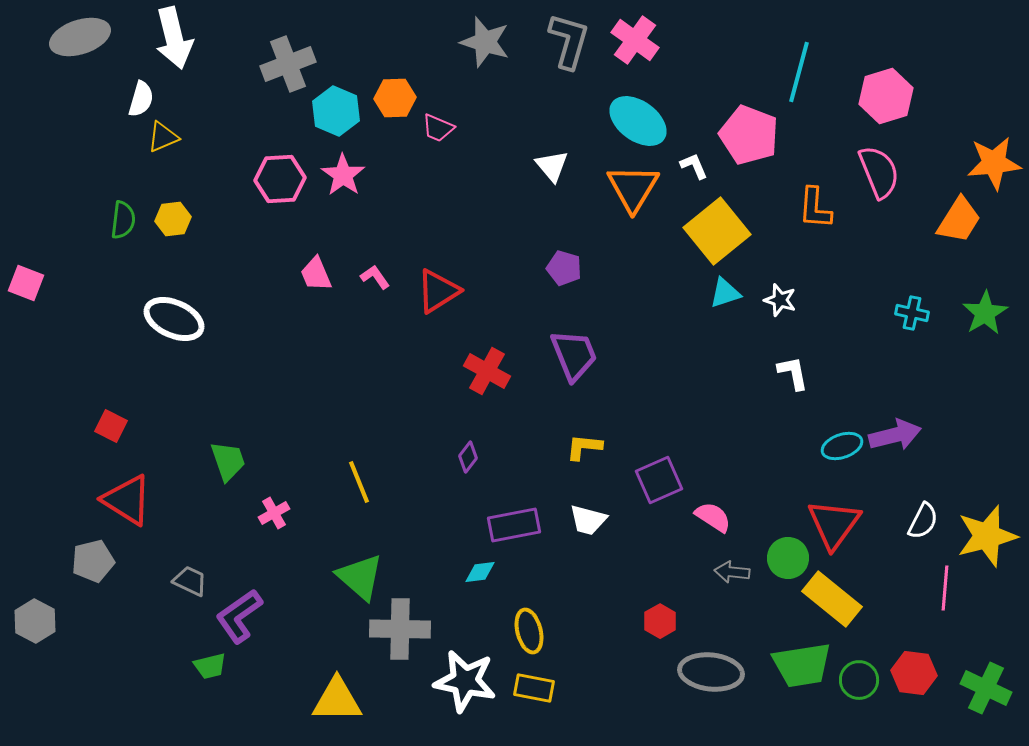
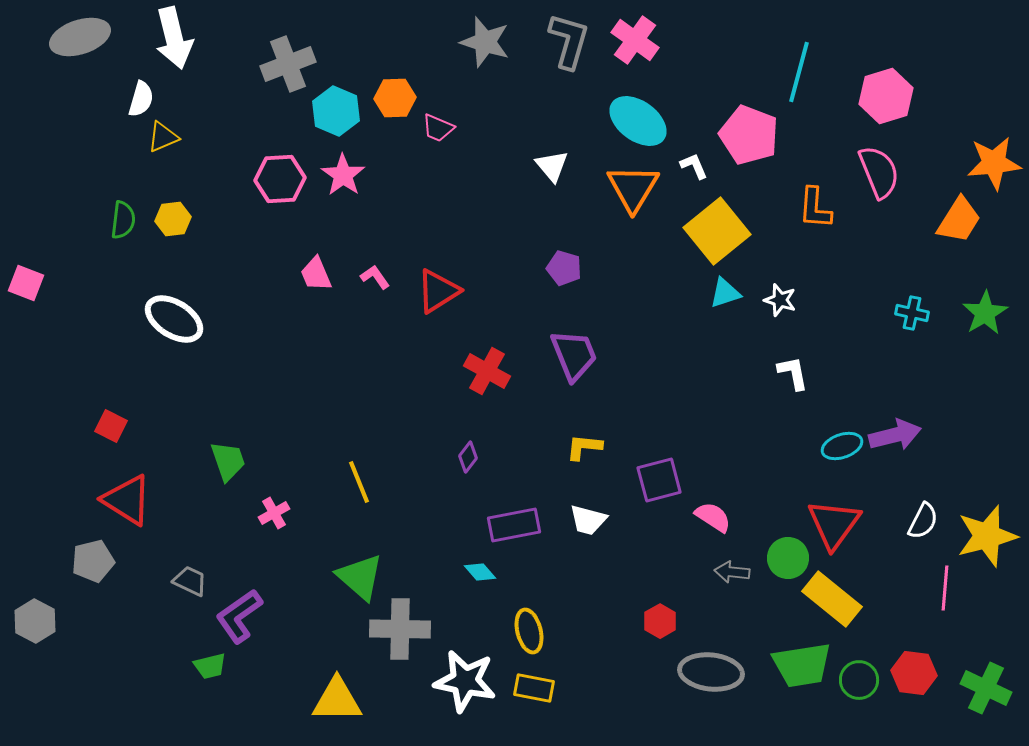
white ellipse at (174, 319): rotated 8 degrees clockwise
purple square at (659, 480): rotated 9 degrees clockwise
cyan diamond at (480, 572): rotated 56 degrees clockwise
